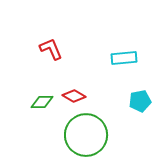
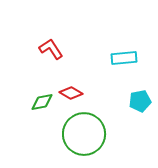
red L-shape: rotated 10 degrees counterclockwise
red diamond: moved 3 px left, 3 px up
green diamond: rotated 10 degrees counterclockwise
green circle: moved 2 px left, 1 px up
